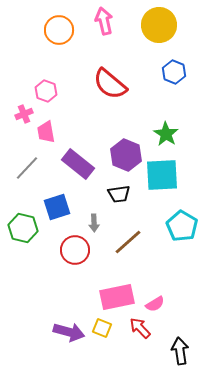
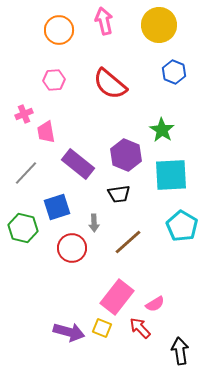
pink hexagon: moved 8 px right, 11 px up; rotated 25 degrees counterclockwise
green star: moved 4 px left, 4 px up
gray line: moved 1 px left, 5 px down
cyan square: moved 9 px right
red circle: moved 3 px left, 2 px up
pink rectangle: rotated 40 degrees counterclockwise
